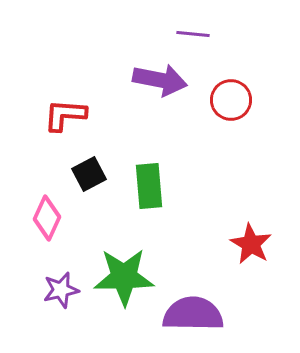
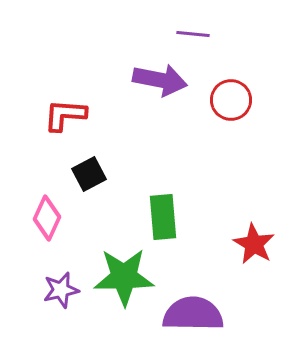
green rectangle: moved 14 px right, 31 px down
red star: moved 3 px right
